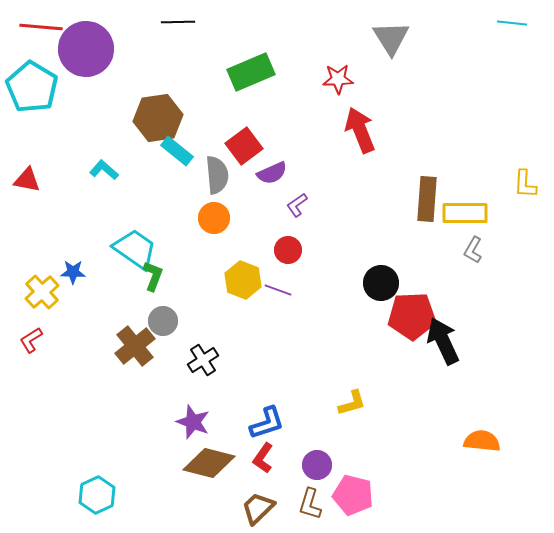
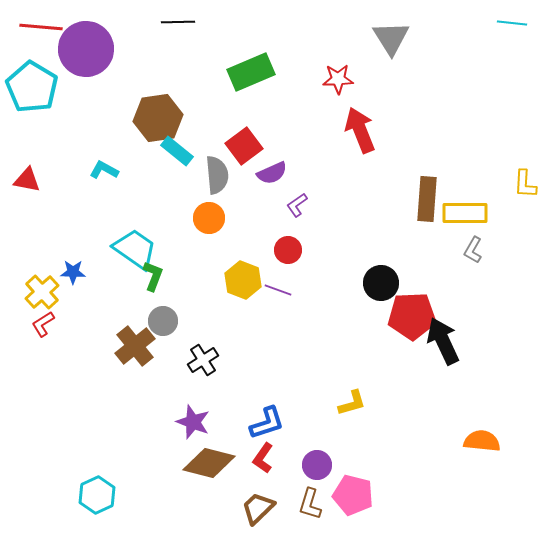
cyan L-shape at (104, 170): rotated 12 degrees counterclockwise
orange circle at (214, 218): moved 5 px left
red L-shape at (31, 340): moved 12 px right, 16 px up
